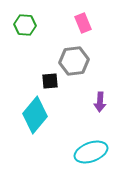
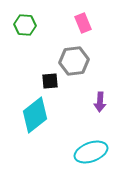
cyan diamond: rotated 12 degrees clockwise
